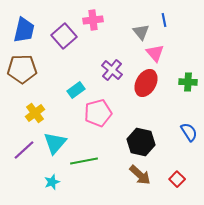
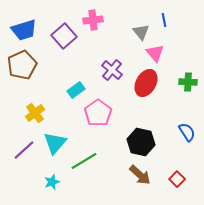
blue trapezoid: rotated 60 degrees clockwise
brown pentagon: moved 4 px up; rotated 24 degrees counterclockwise
pink pentagon: rotated 20 degrees counterclockwise
blue semicircle: moved 2 px left
green line: rotated 20 degrees counterclockwise
